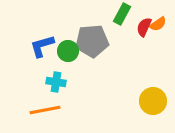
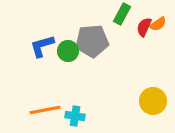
cyan cross: moved 19 px right, 34 px down
